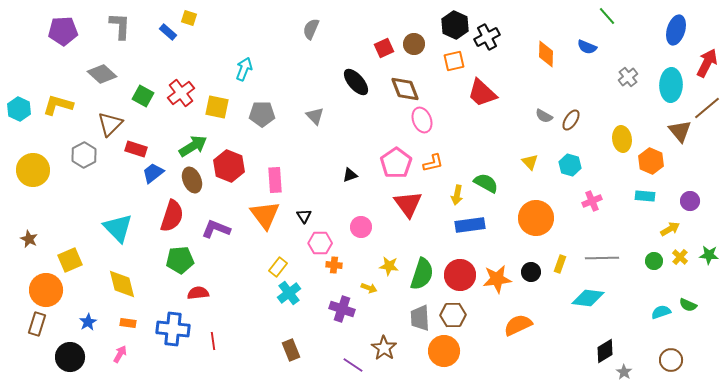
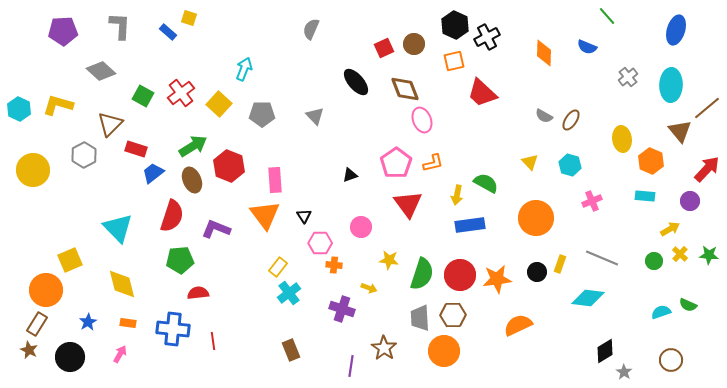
orange diamond at (546, 54): moved 2 px left, 1 px up
red arrow at (707, 63): moved 106 px down; rotated 16 degrees clockwise
gray diamond at (102, 74): moved 1 px left, 3 px up
yellow square at (217, 107): moved 2 px right, 3 px up; rotated 30 degrees clockwise
brown star at (29, 239): moved 111 px down
yellow cross at (680, 257): moved 3 px up
gray line at (602, 258): rotated 24 degrees clockwise
yellow star at (389, 266): moved 6 px up
black circle at (531, 272): moved 6 px right
brown rectangle at (37, 324): rotated 15 degrees clockwise
purple line at (353, 365): moved 2 px left, 1 px down; rotated 65 degrees clockwise
